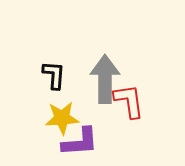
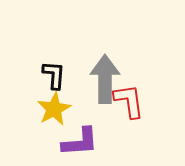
yellow star: moved 8 px left, 9 px up; rotated 24 degrees counterclockwise
